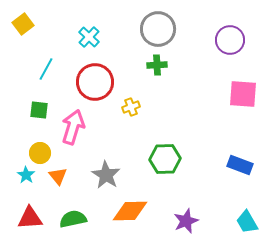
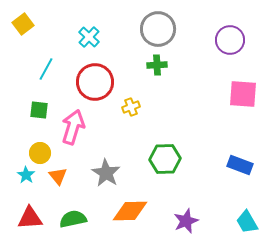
gray star: moved 2 px up
